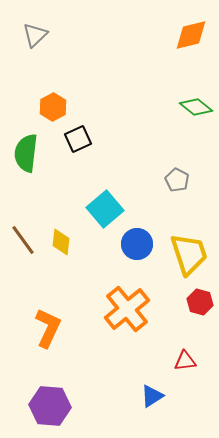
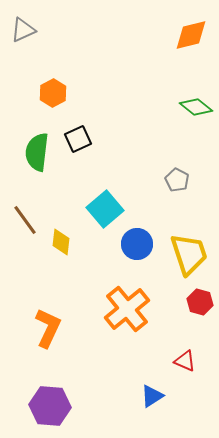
gray triangle: moved 12 px left, 5 px up; rotated 20 degrees clockwise
orange hexagon: moved 14 px up
green semicircle: moved 11 px right, 1 px up
brown line: moved 2 px right, 20 px up
red triangle: rotated 30 degrees clockwise
